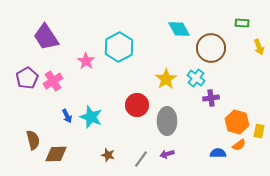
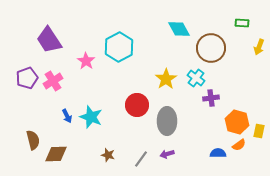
purple trapezoid: moved 3 px right, 3 px down
yellow arrow: rotated 42 degrees clockwise
purple pentagon: rotated 10 degrees clockwise
